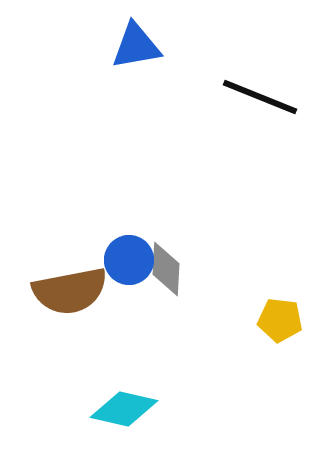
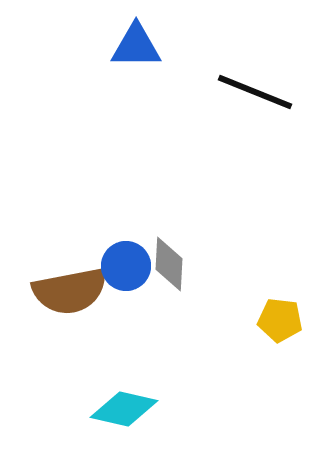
blue triangle: rotated 10 degrees clockwise
black line: moved 5 px left, 5 px up
blue circle: moved 3 px left, 6 px down
gray diamond: moved 3 px right, 5 px up
